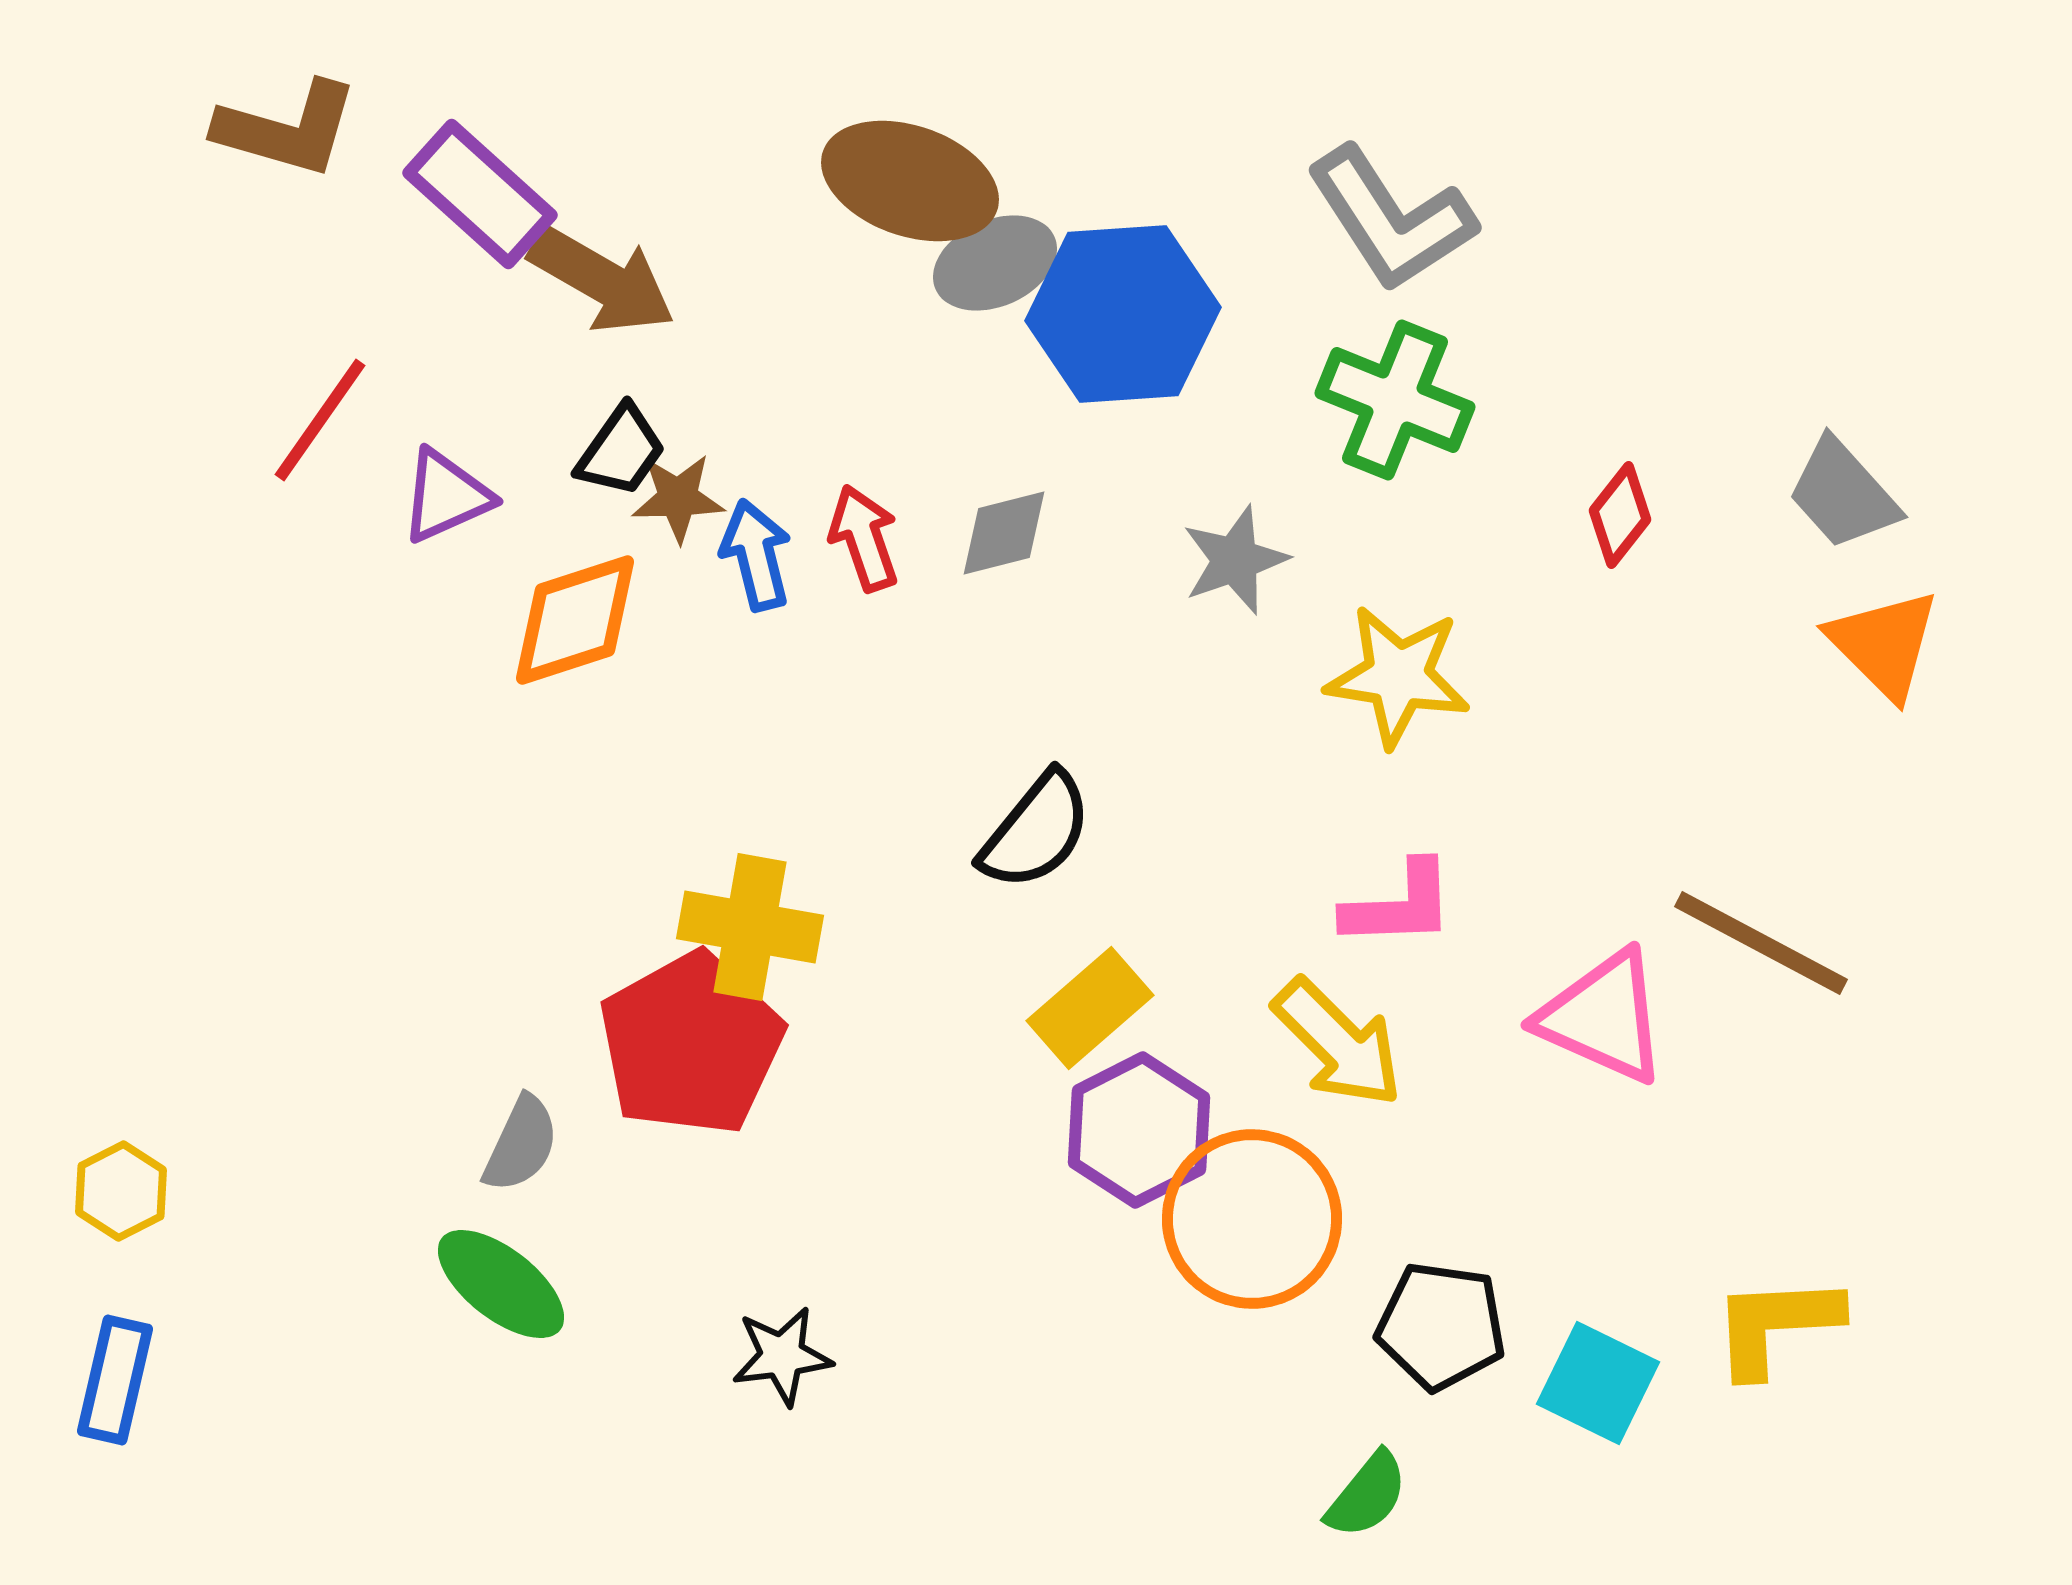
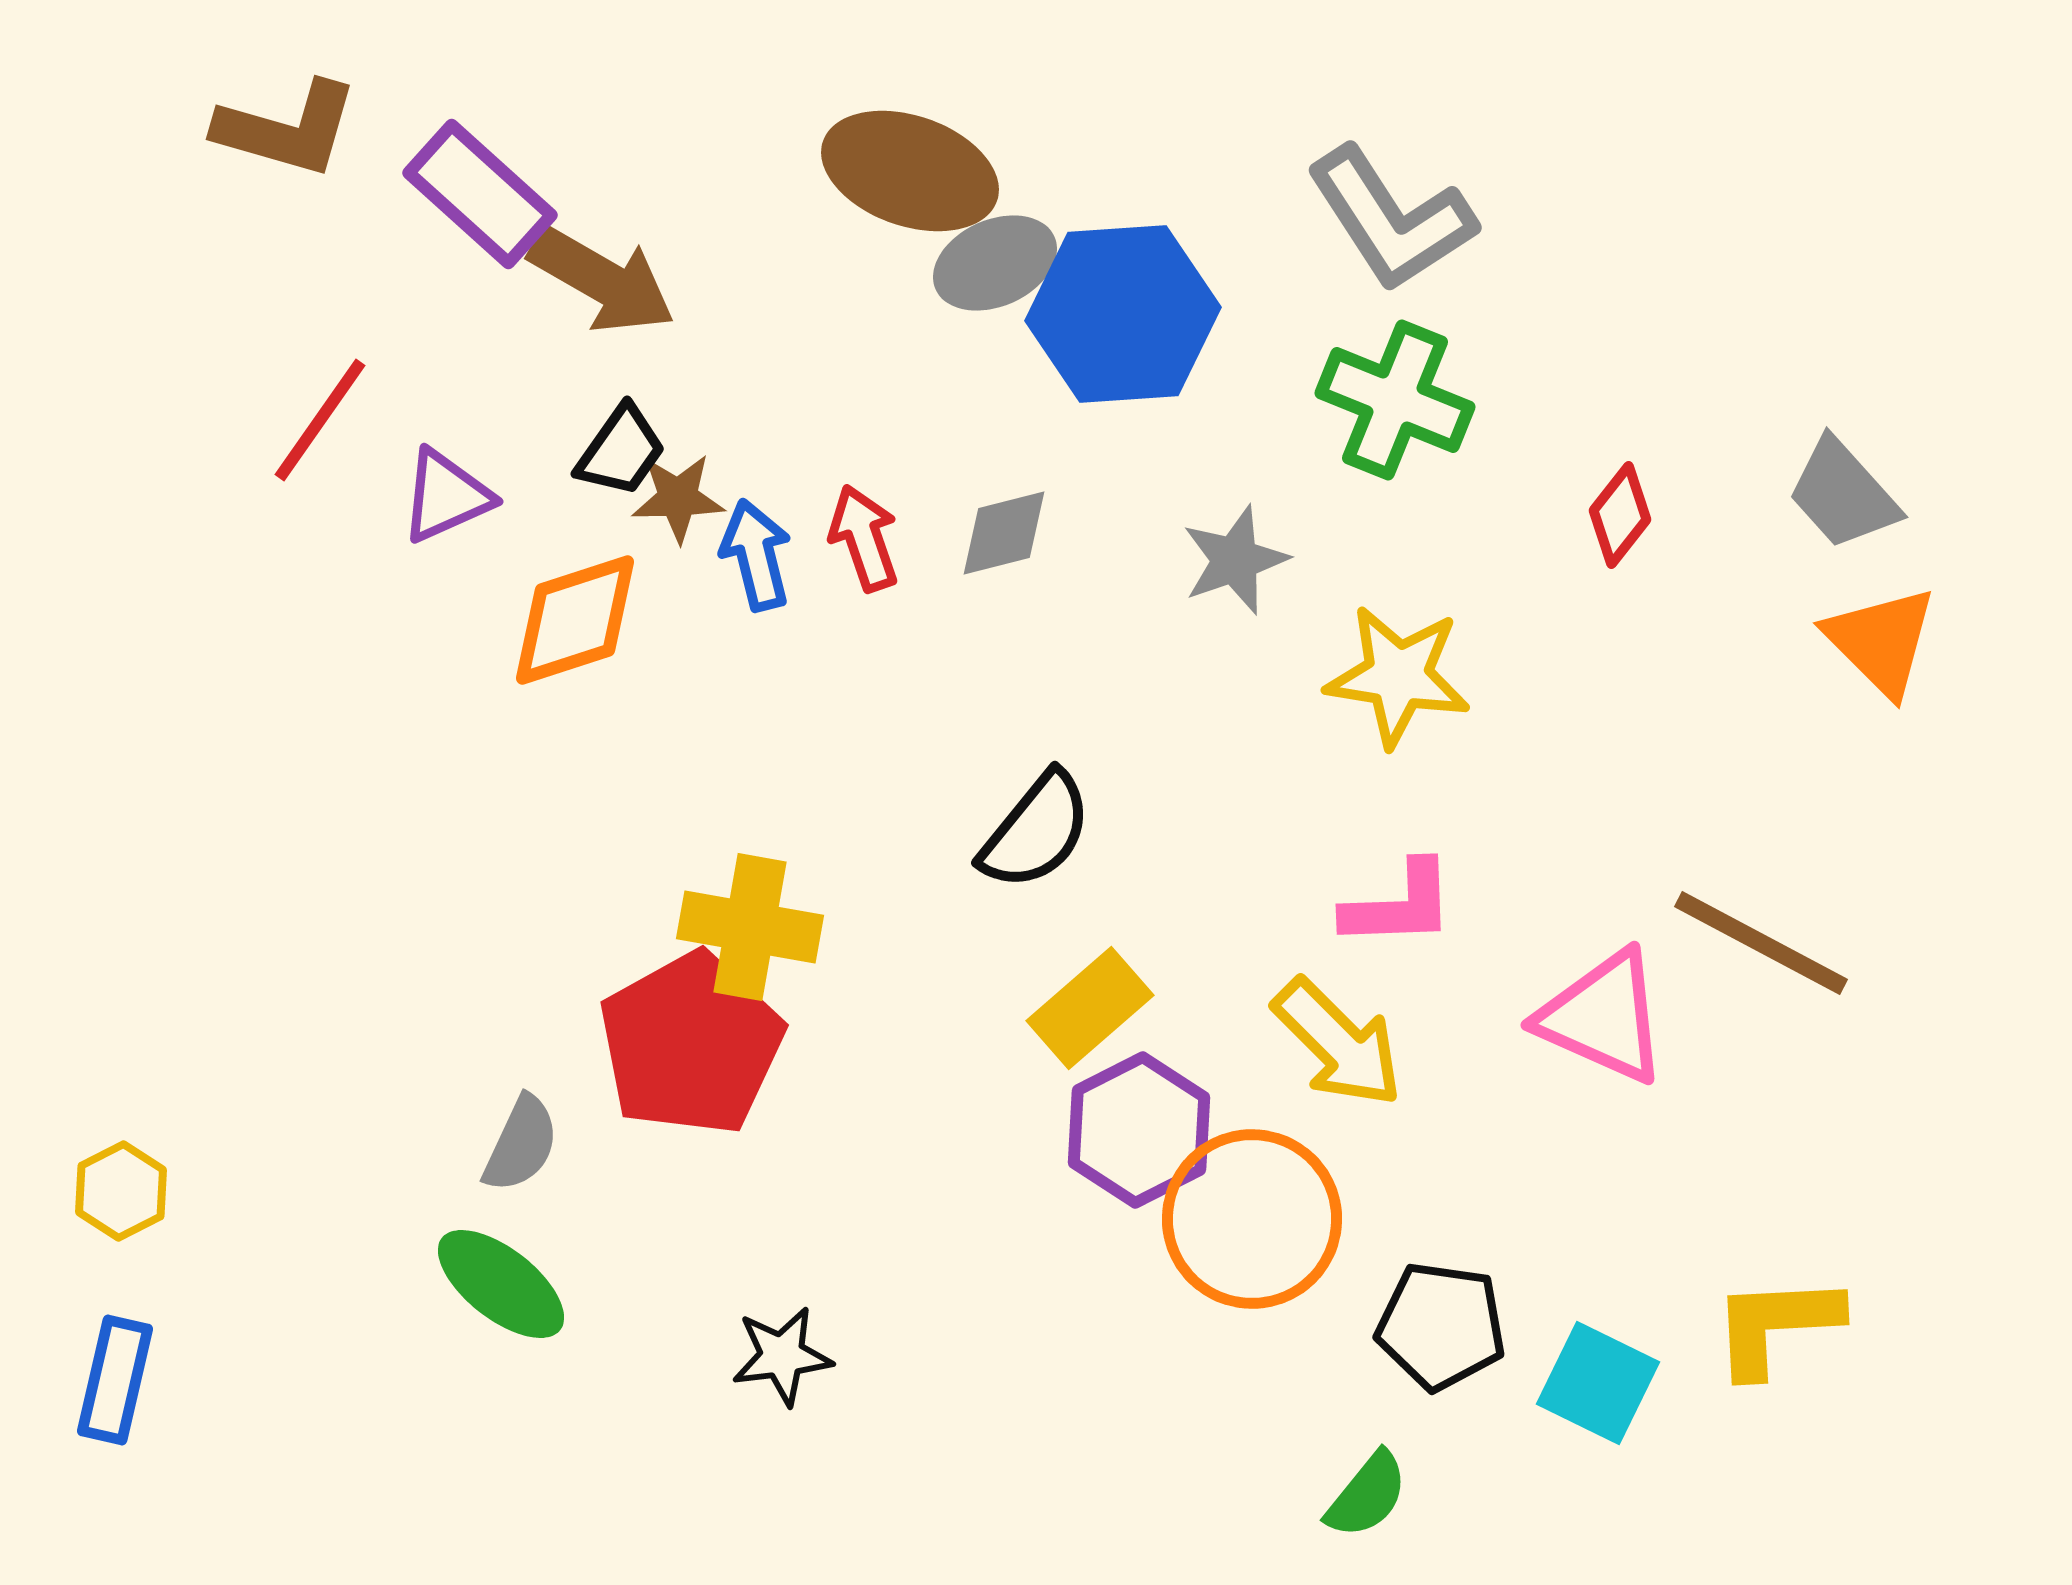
brown ellipse: moved 10 px up
orange triangle: moved 3 px left, 3 px up
